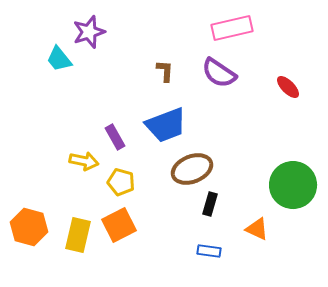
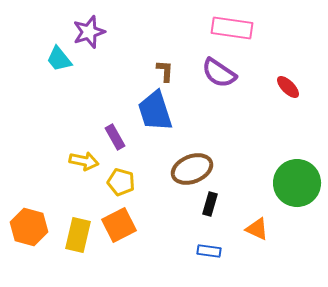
pink rectangle: rotated 21 degrees clockwise
blue trapezoid: moved 11 px left, 14 px up; rotated 93 degrees clockwise
green circle: moved 4 px right, 2 px up
